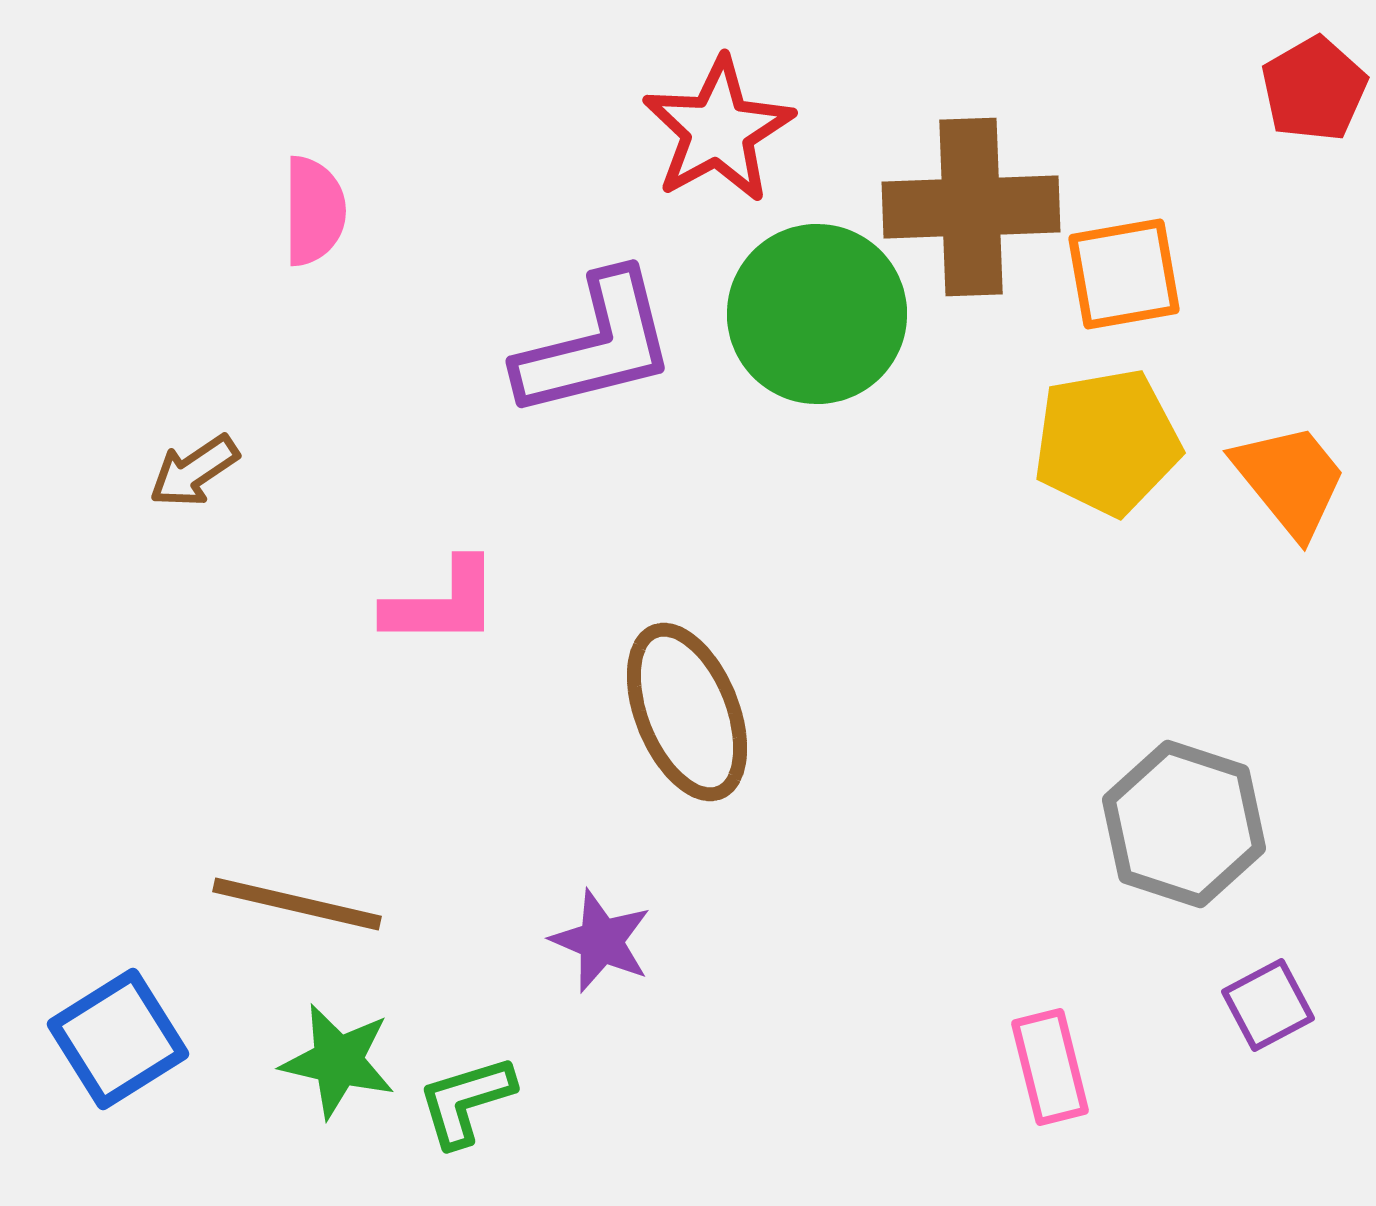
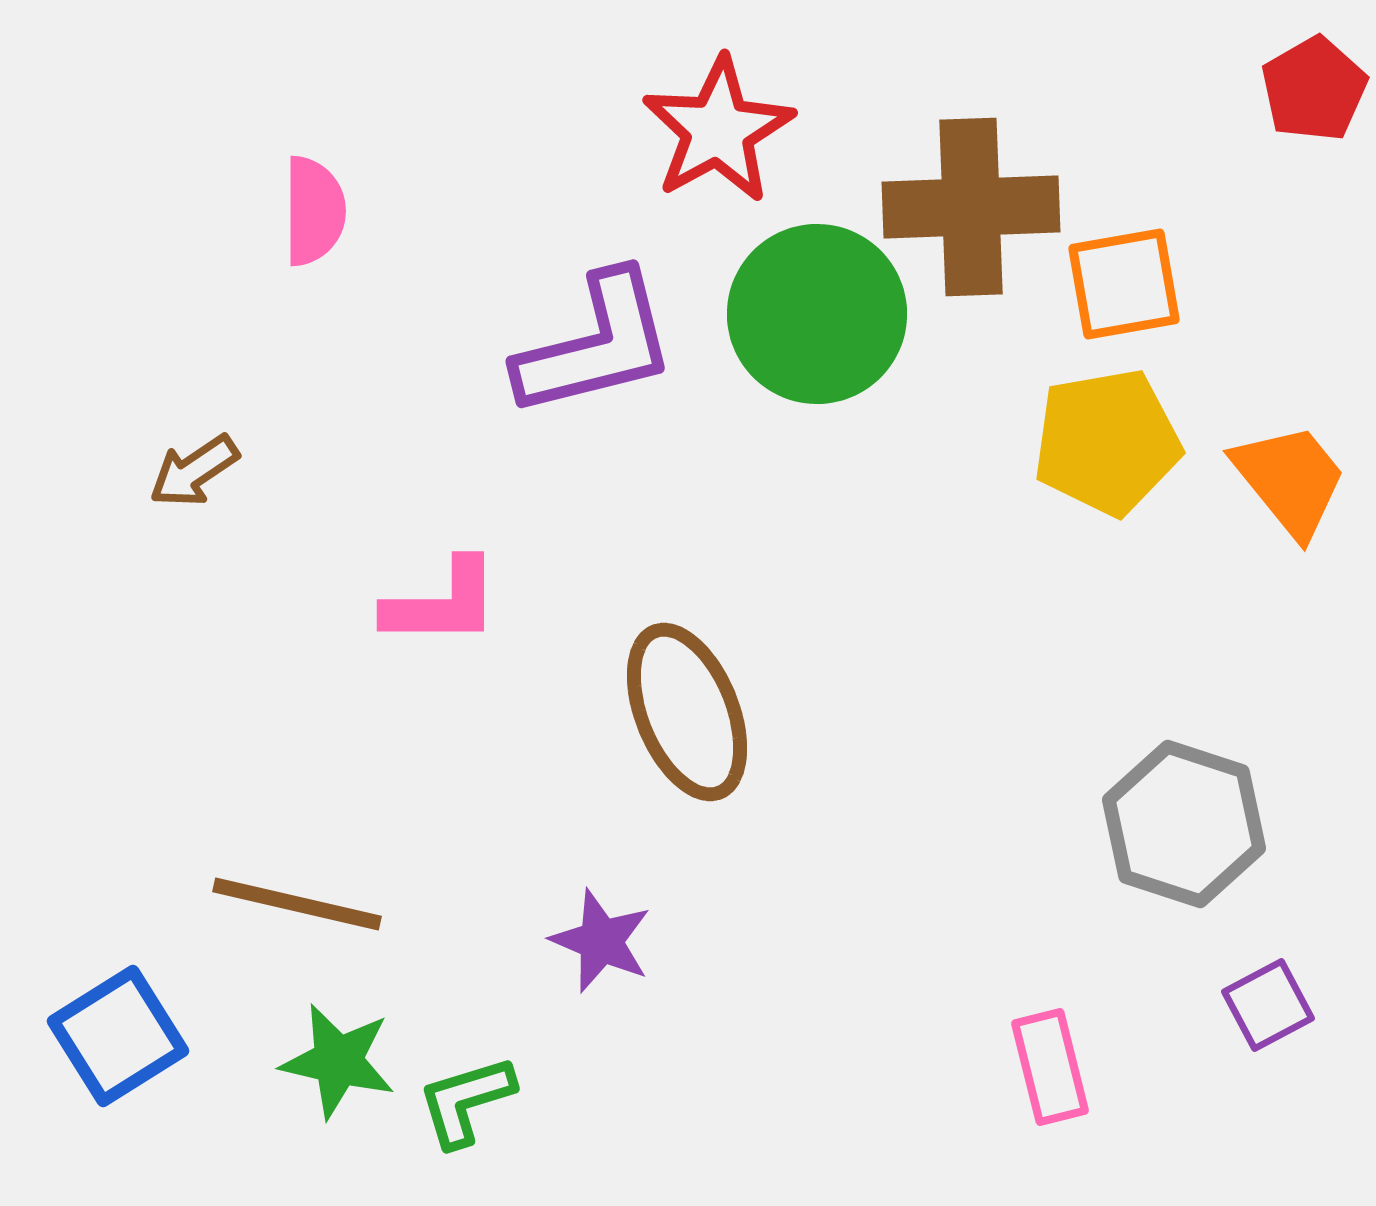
orange square: moved 10 px down
blue square: moved 3 px up
